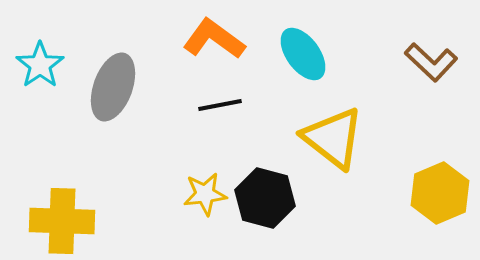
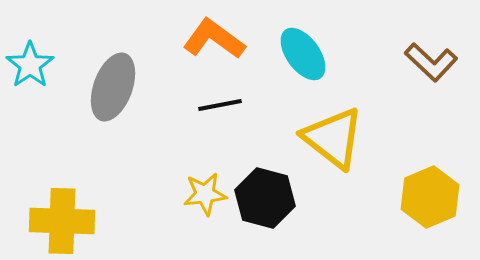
cyan star: moved 10 px left
yellow hexagon: moved 10 px left, 4 px down
